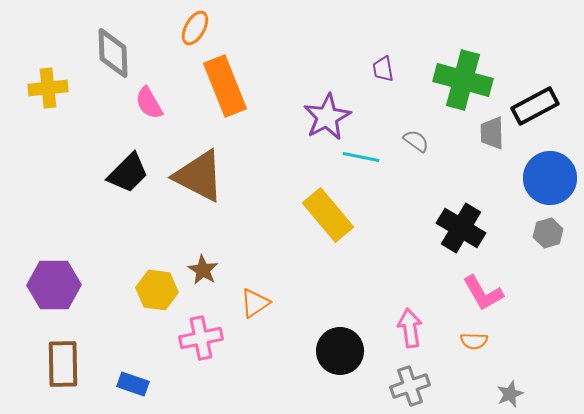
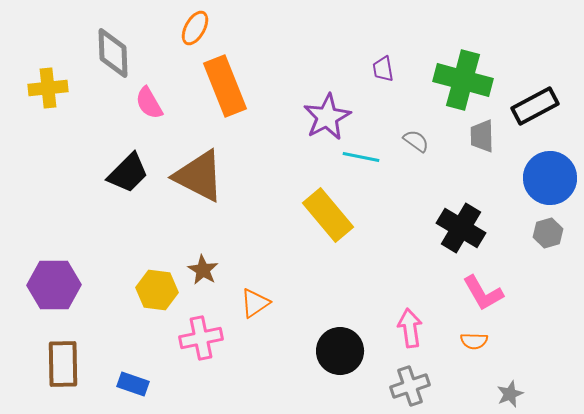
gray trapezoid: moved 10 px left, 3 px down
